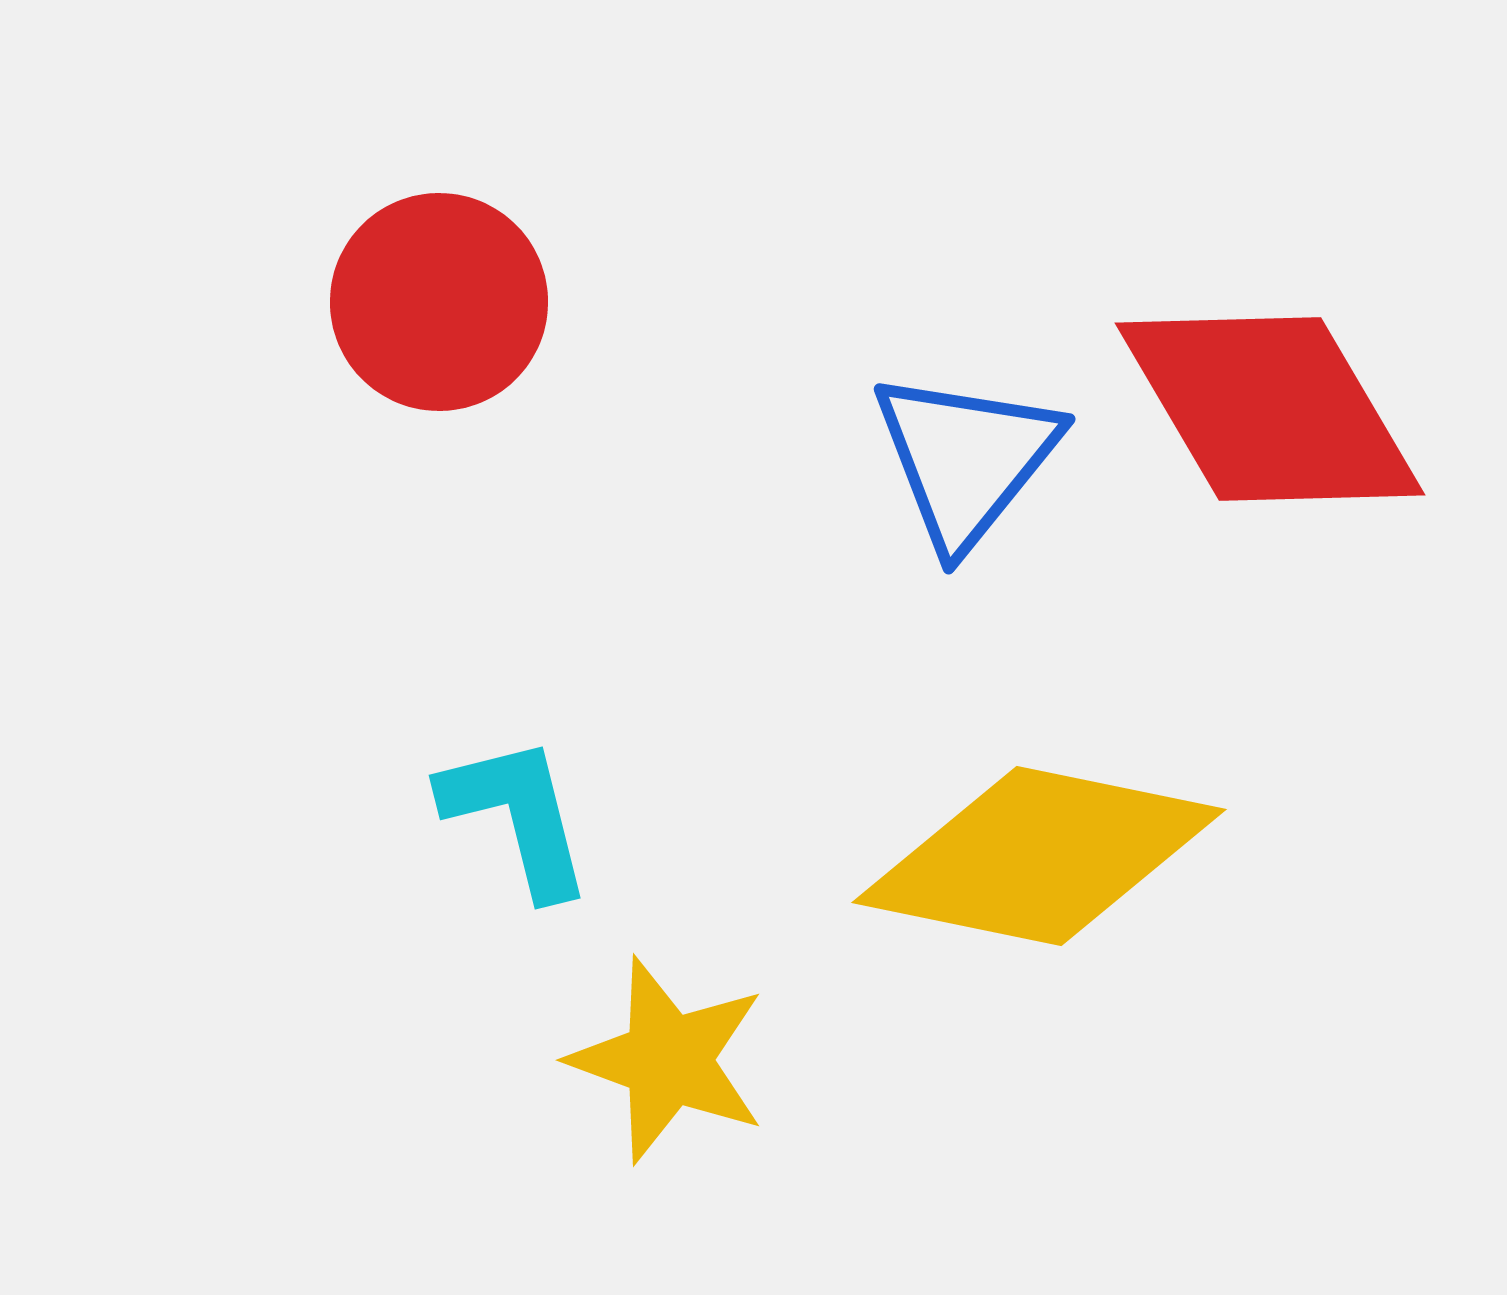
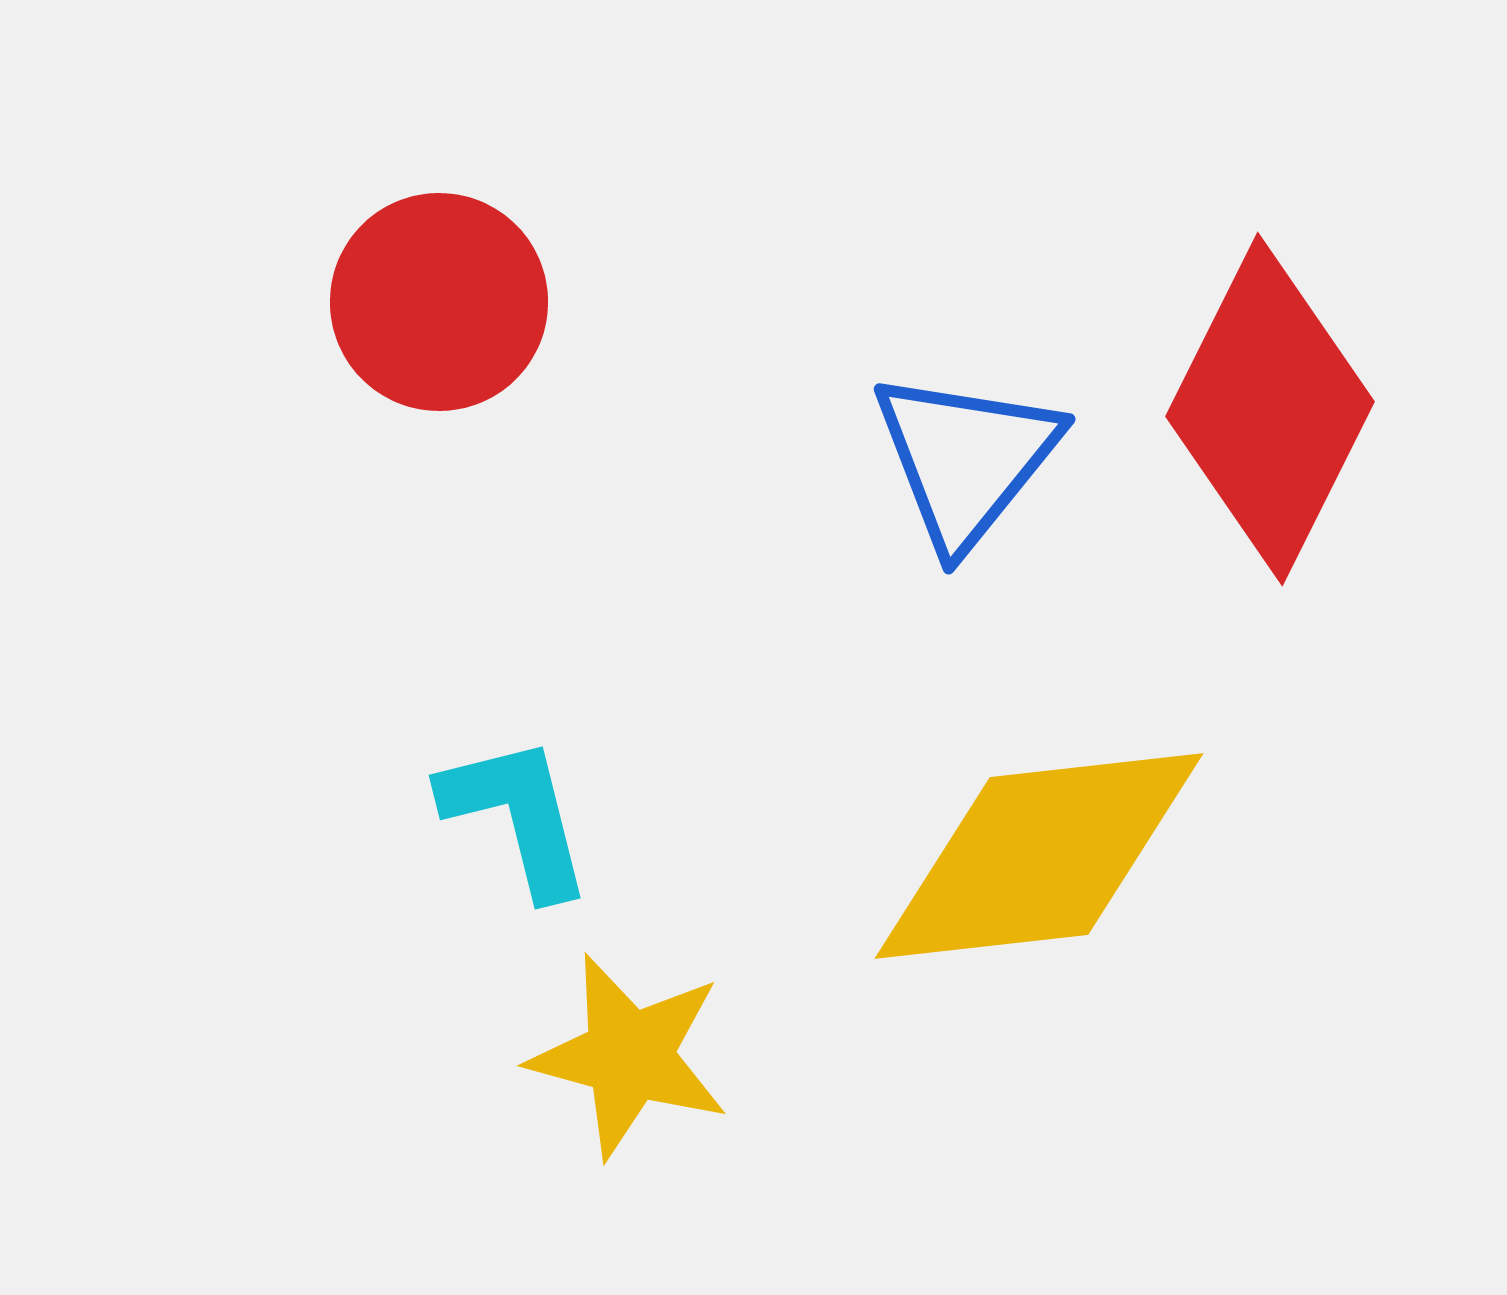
red diamond: rotated 57 degrees clockwise
yellow diamond: rotated 18 degrees counterclockwise
yellow star: moved 39 px left, 4 px up; rotated 5 degrees counterclockwise
